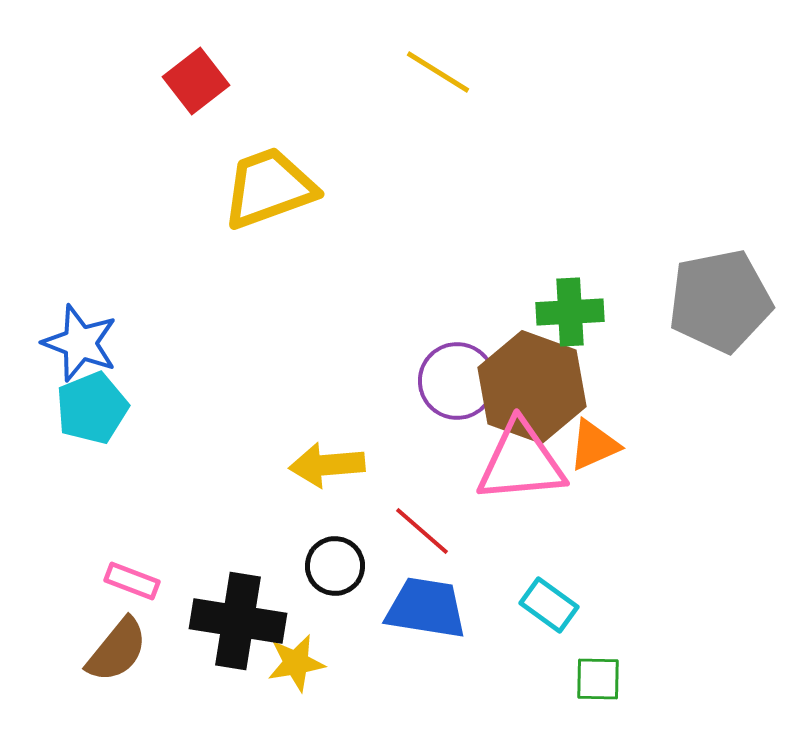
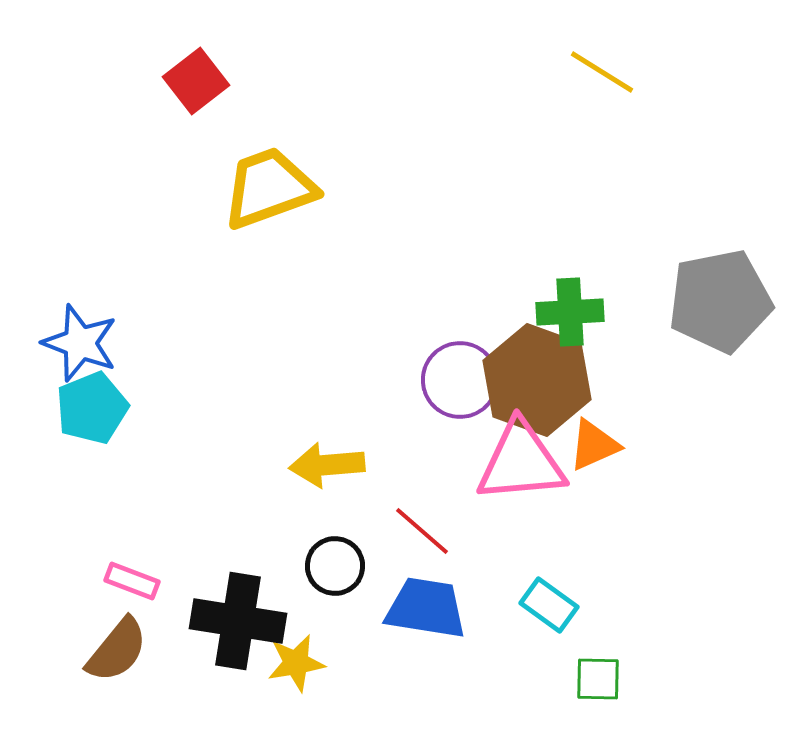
yellow line: moved 164 px right
purple circle: moved 3 px right, 1 px up
brown hexagon: moved 5 px right, 7 px up
